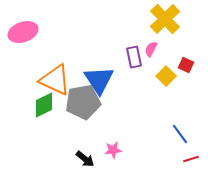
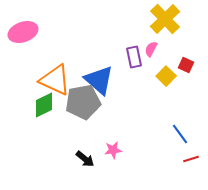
blue triangle: rotated 16 degrees counterclockwise
